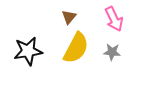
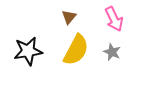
yellow semicircle: moved 2 px down
gray star: rotated 18 degrees clockwise
